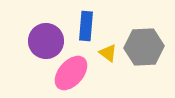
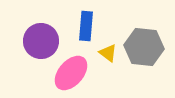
purple circle: moved 5 px left
gray hexagon: rotated 9 degrees clockwise
